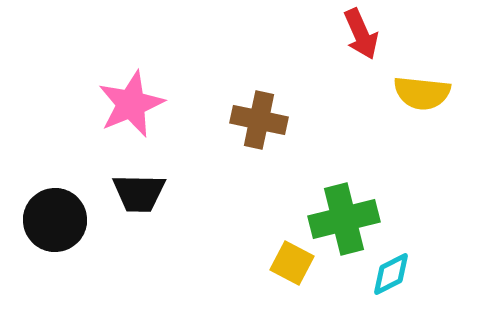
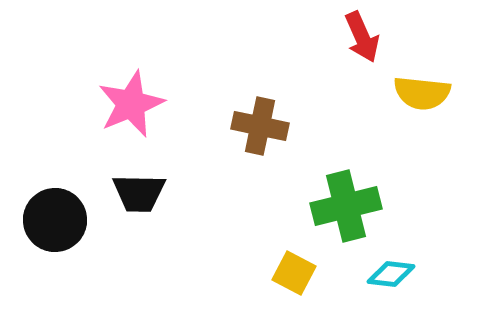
red arrow: moved 1 px right, 3 px down
brown cross: moved 1 px right, 6 px down
green cross: moved 2 px right, 13 px up
yellow square: moved 2 px right, 10 px down
cyan diamond: rotated 33 degrees clockwise
